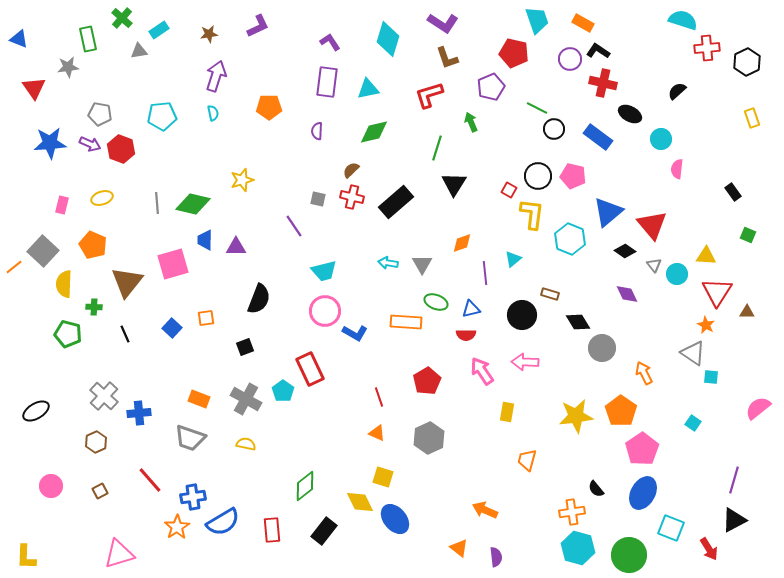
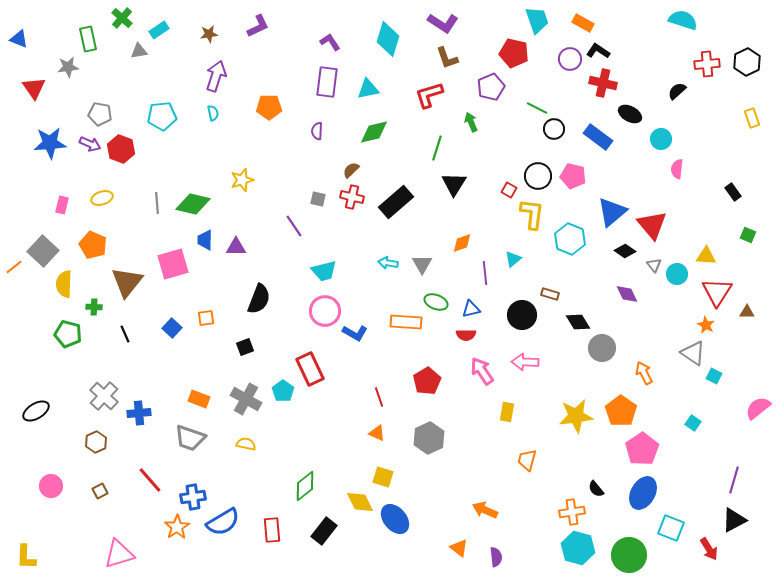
red cross at (707, 48): moved 16 px down
blue triangle at (608, 212): moved 4 px right
cyan square at (711, 377): moved 3 px right, 1 px up; rotated 21 degrees clockwise
